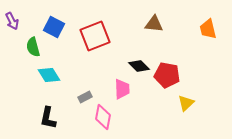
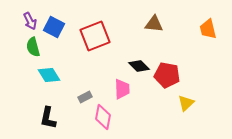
purple arrow: moved 18 px right
